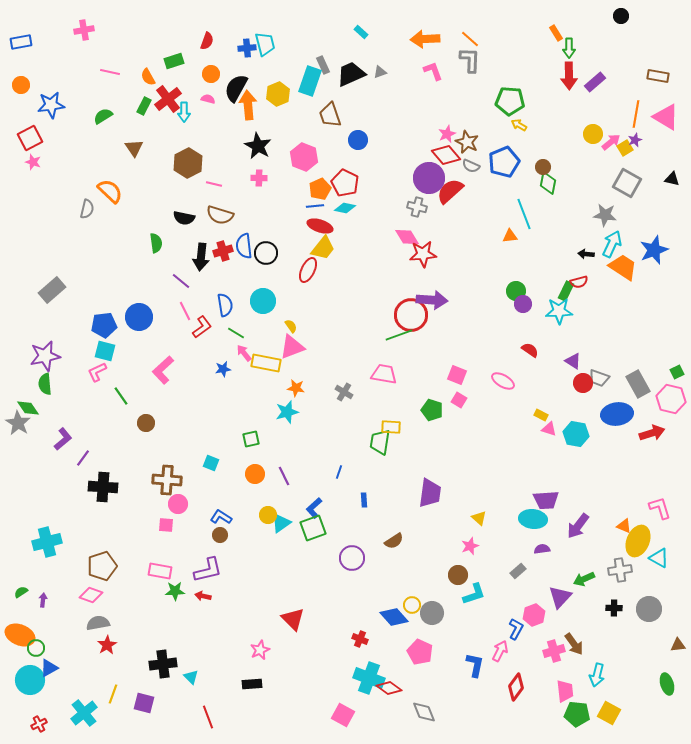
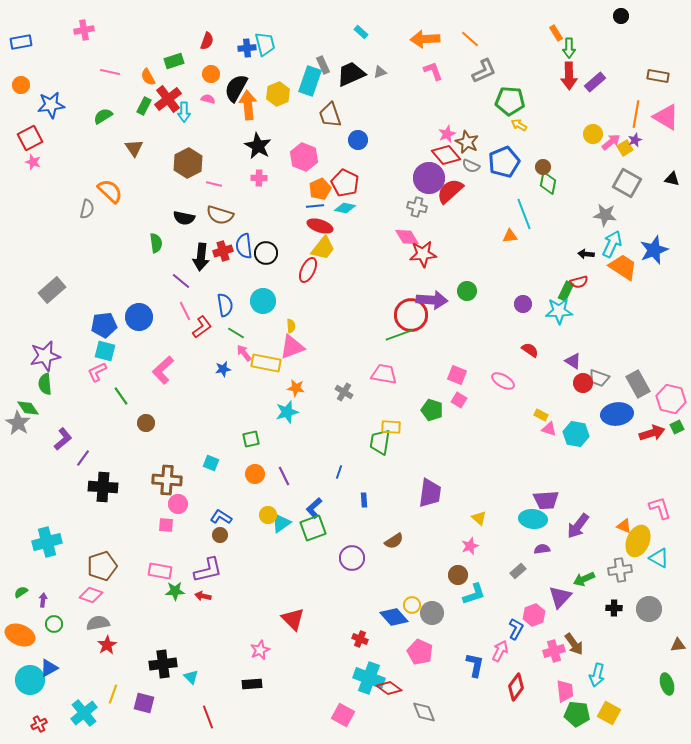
gray L-shape at (470, 60): moved 14 px right, 11 px down; rotated 64 degrees clockwise
green circle at (516, 291): moved 49 px left
yellow semicircle at (291, 326): rotated 32 degrees clockwise
green square at (677, 372): moved 55 px down
green circle at (36, 648): moved 18 px right, 24 px up
